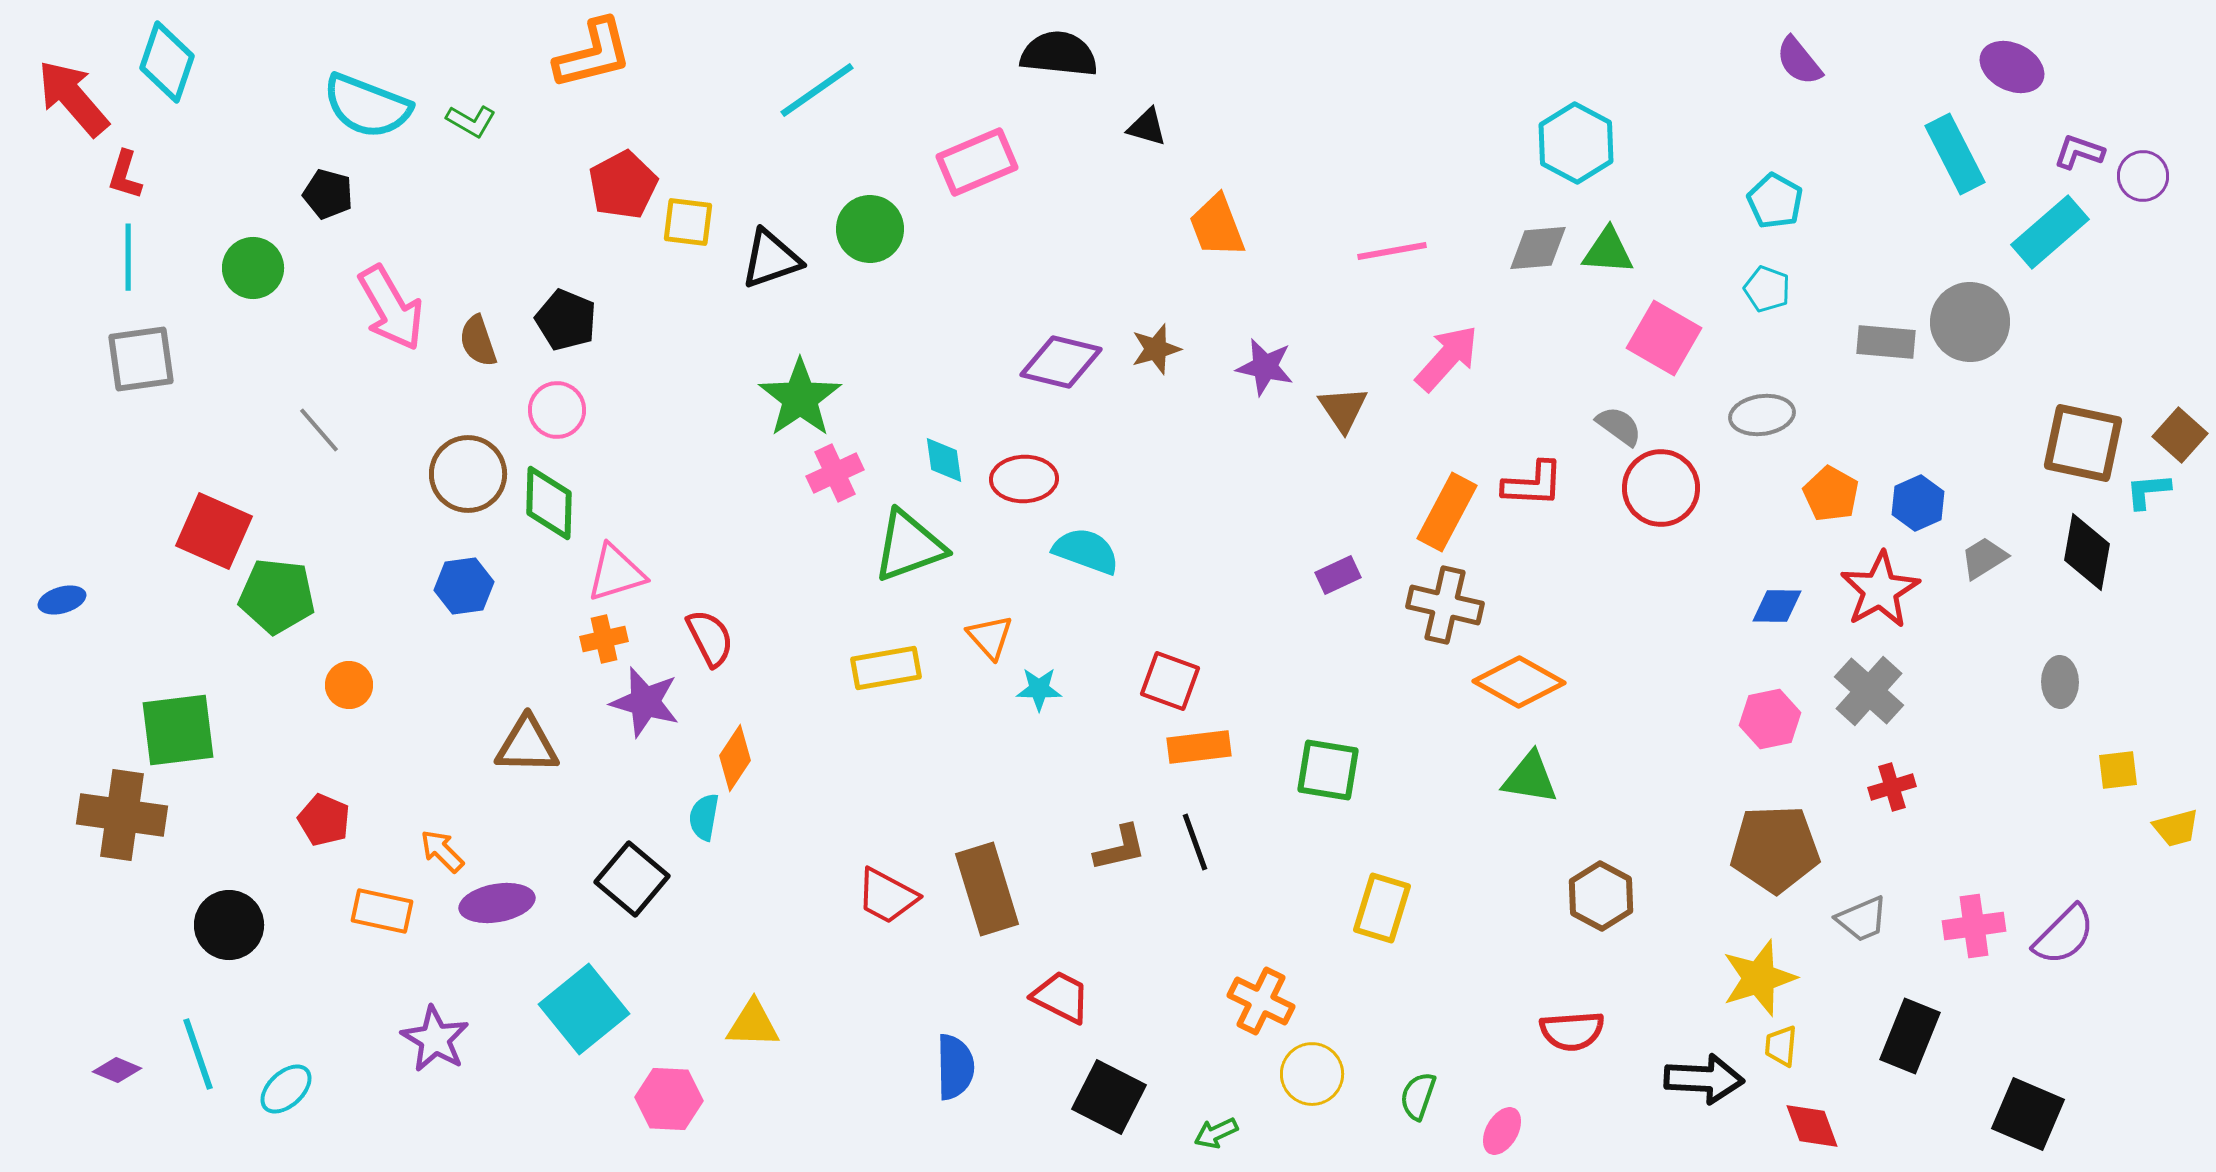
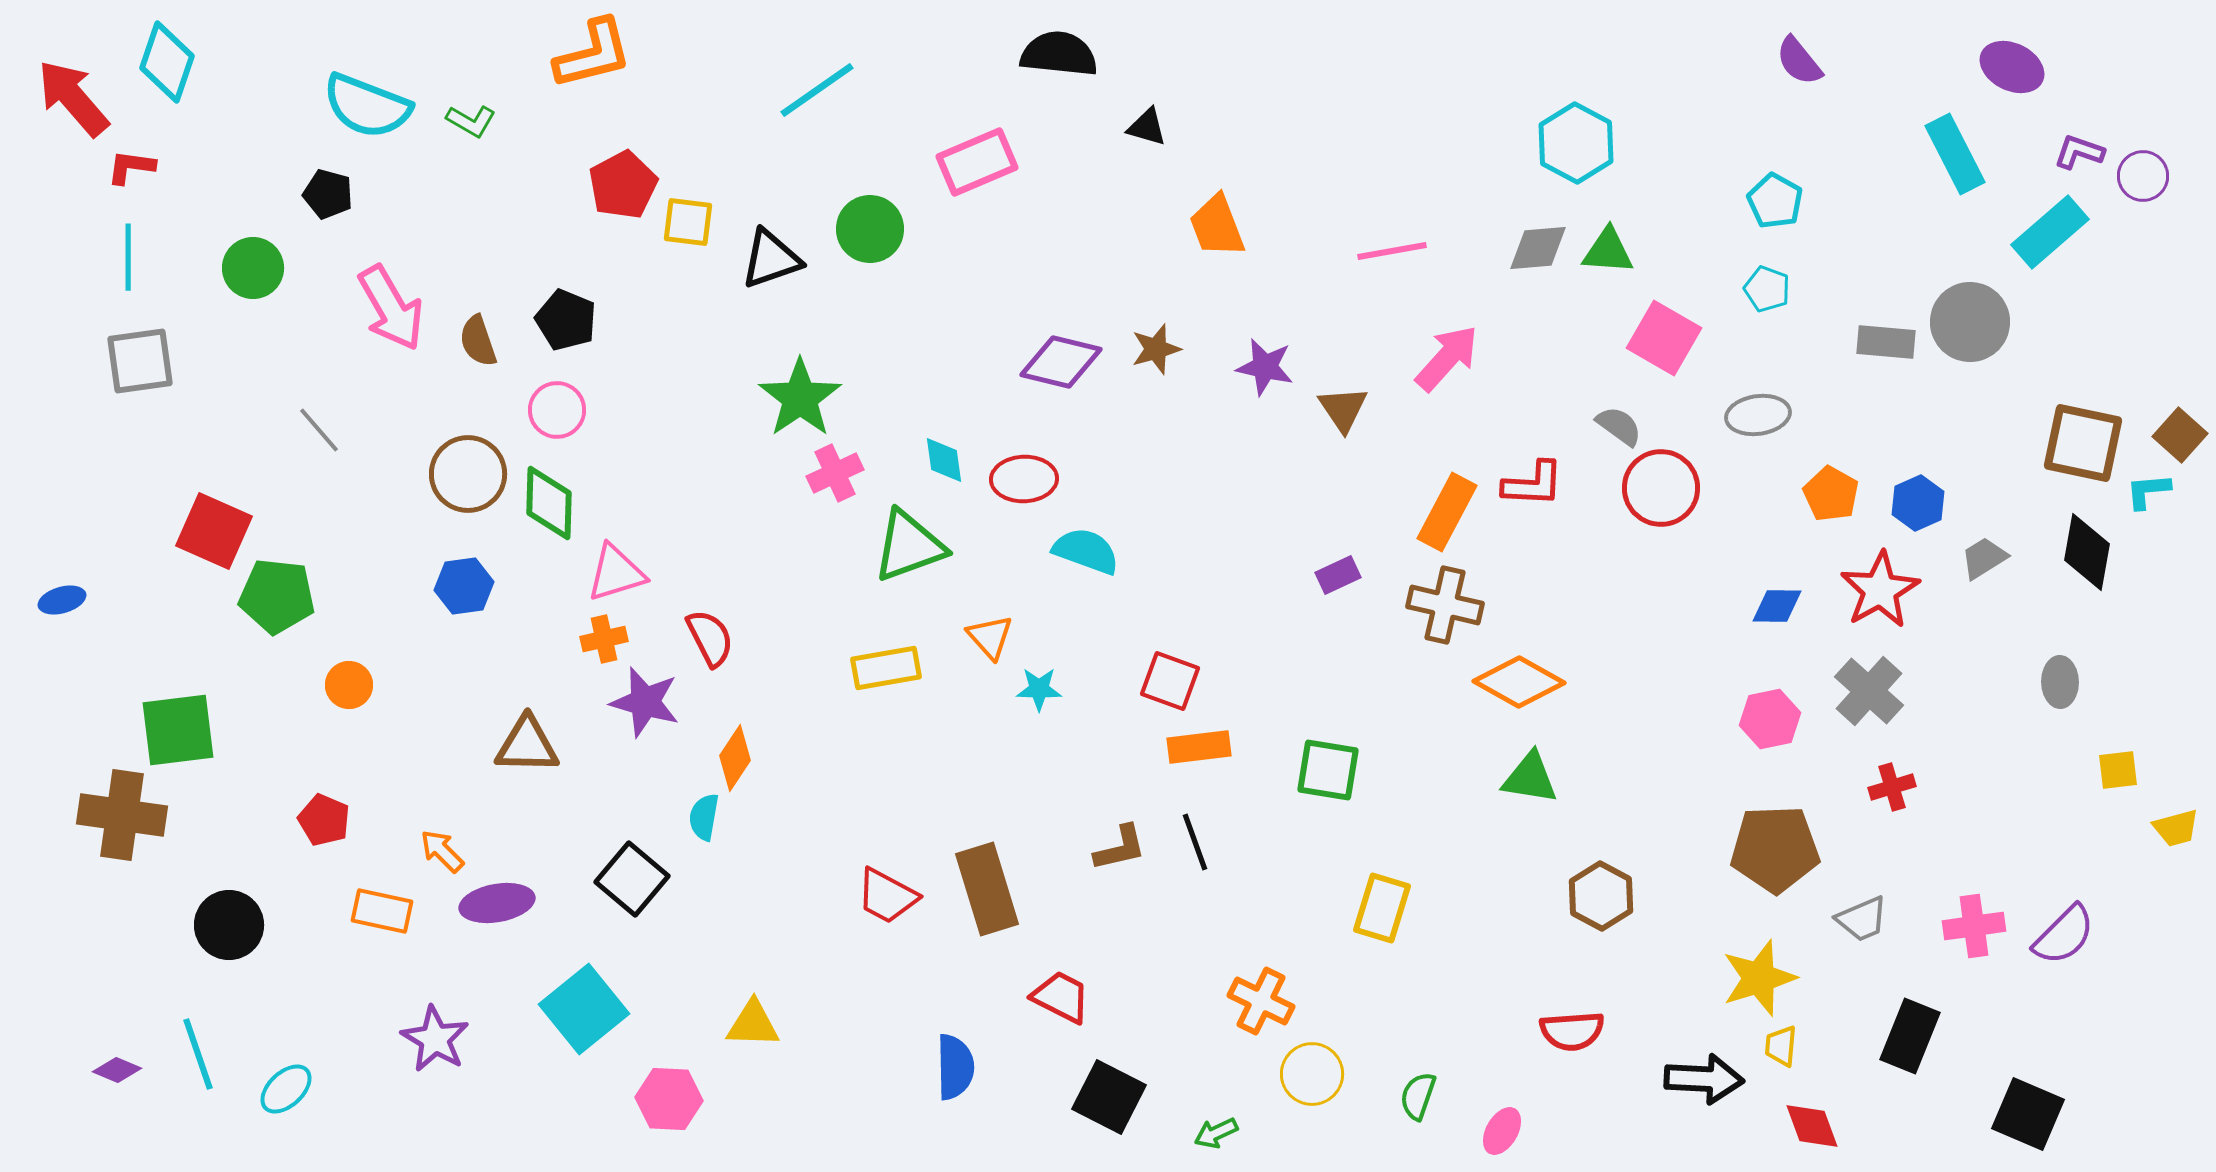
red L-shape at (125, 175): moved 6 px right, 8 px up; rotated 81 degrees clockwise
gray square at (141, 359): moved 1 px left, 2 px down
gray ellipse at (1762, 415): moved 4 px left
